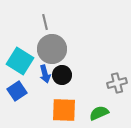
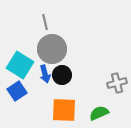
cyan square: moved 4 px down
